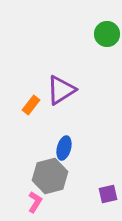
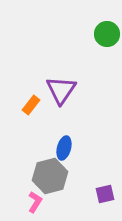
purple triangle: rotated 24 degrees counterclockwise
purple square: moved 3 px left
